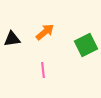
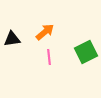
green square: moved 7 px down
pink line: moved 6 px right, 13 px up
